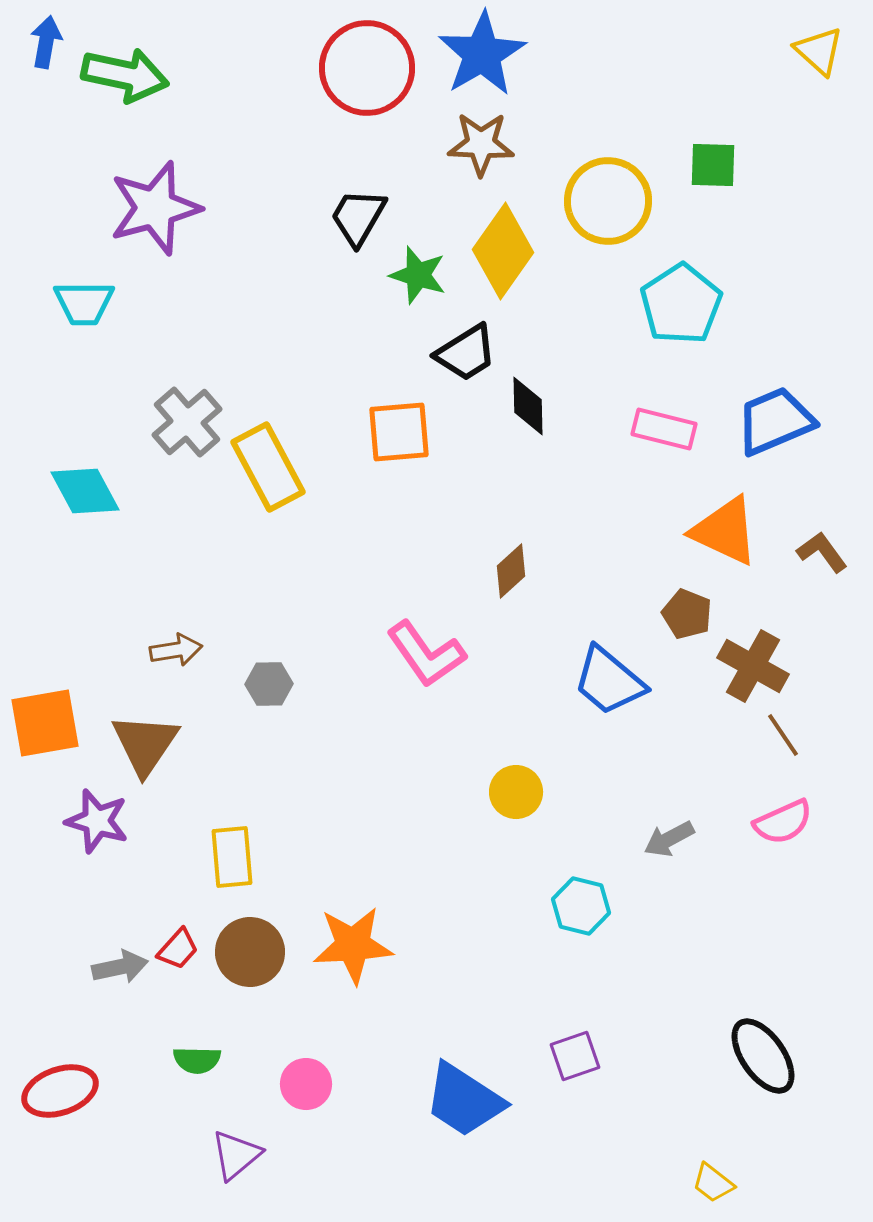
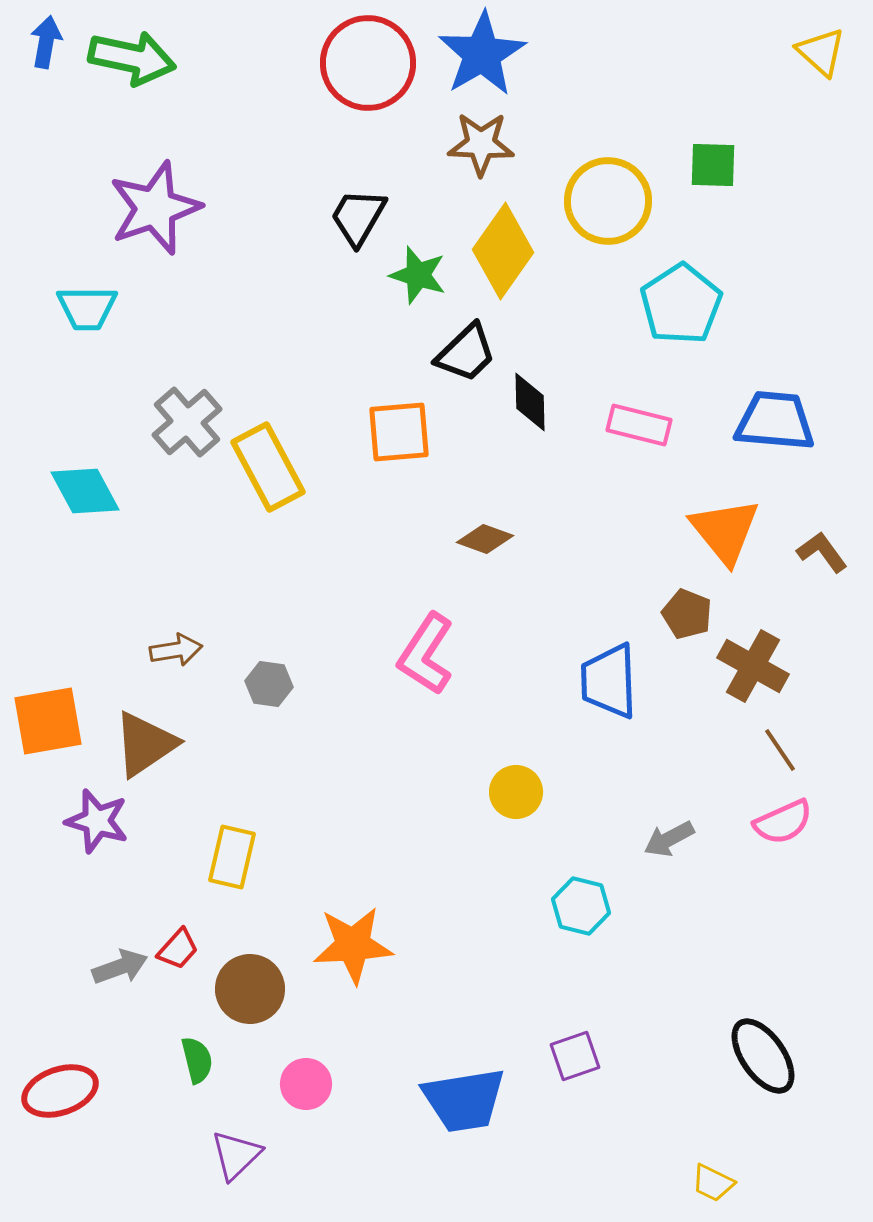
yellow triangle at (819, 51): moved 2 px right, 1 px down
red circle at (367, 68): moved 1 px right, 5 px up
green arrow at (125, 75): moved 7 px right, 17 px up
purple star at (155, 208): rotated 4 degrees counterclockwise
cyan trapezoid at (84, 303): moved 3 px right, 5 px down
black trapezoid at (466, 353): rotated 12 degrees counterclockwise
black diamond at (528, 406): moved 2 px right, 4 px up
blue trapezoid at (775, 421): rotated 28 degrees clockwise
pink rectangle at (664, 429): moved 25 px left, 4 px up
orange triangle at (725, 531): rotated 26 degrees clockwise
brown diamond at (511, 571): moved 26 px left, 32 px up; rotated 62 degrees clockwise
pink L-shape at (426, 654): rotated 68 degrees clockwise
blue trapezoid at (609, 681): rotated 48 degrees clockwise
gray hexagon at (269, 684): rotated 9 degrees clockwise
orange square at (45, 723): moved 3 px right, 2 px up
brown line at (783, 735): moved 3 px left, 15 px down
brown triangle at (145, 744): rotated 22 degrees clockwise
yellow rectangle at (232, 857): rotated 18 degrees clockwise
brown circle at (250, 952): moved 37 px down
gray arrow at (120, 967): rotated 8 degrees counterclockwise
green semicircle at (197, 1060): rotated 105 degrees counterclockwise
blue trapezoid at (464, 1100): rotated 42 degrees counterclockwise
purple triangle at (236, 1155): rotated 4 degrees counterclockwise
yellow trapezoid at (713, 1183): rotated 12 degrees counterclockwise
